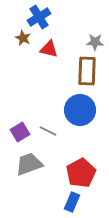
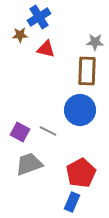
brown star: moved 3 px left, 3 px up; rotated 28 degrees counterclockwise
red triangle: moved 3 px left
purple square: rotated 30 degrees counterclockwise
